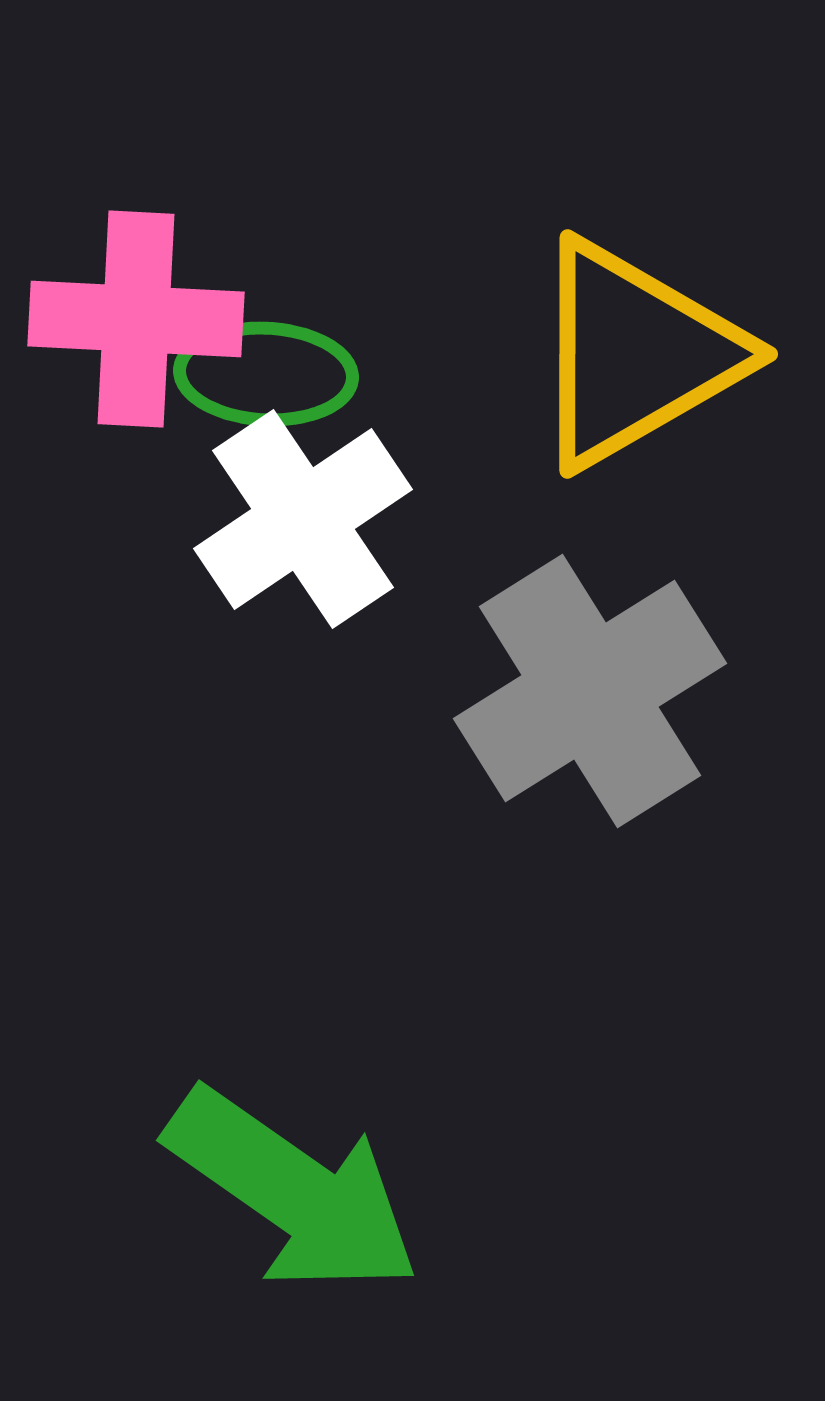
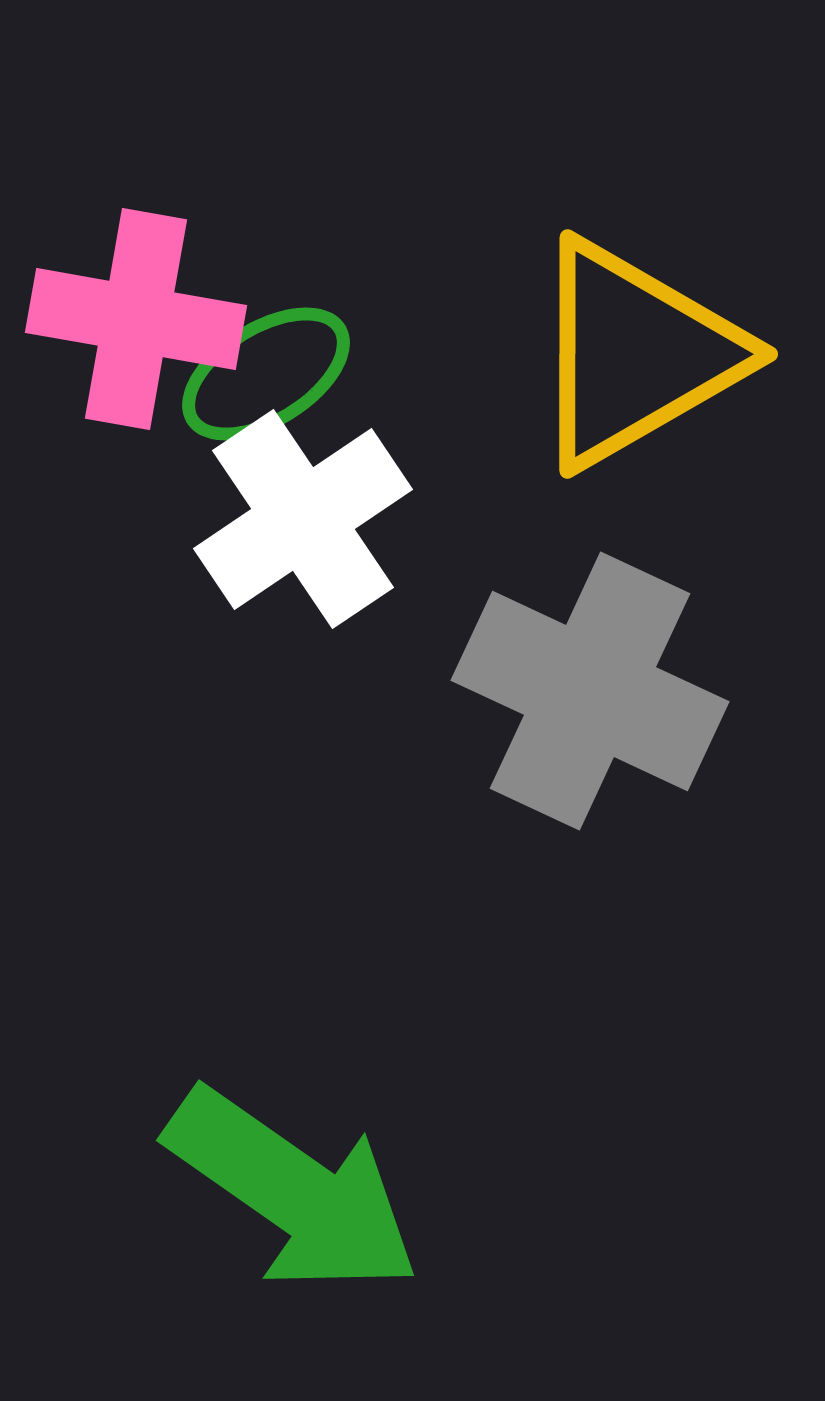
pink cross: rotated 7 degrees clockwise
green ellipse: rotated 35 degrees counterclockwise
gray cross: rotated 33 degrees counterclockwise
